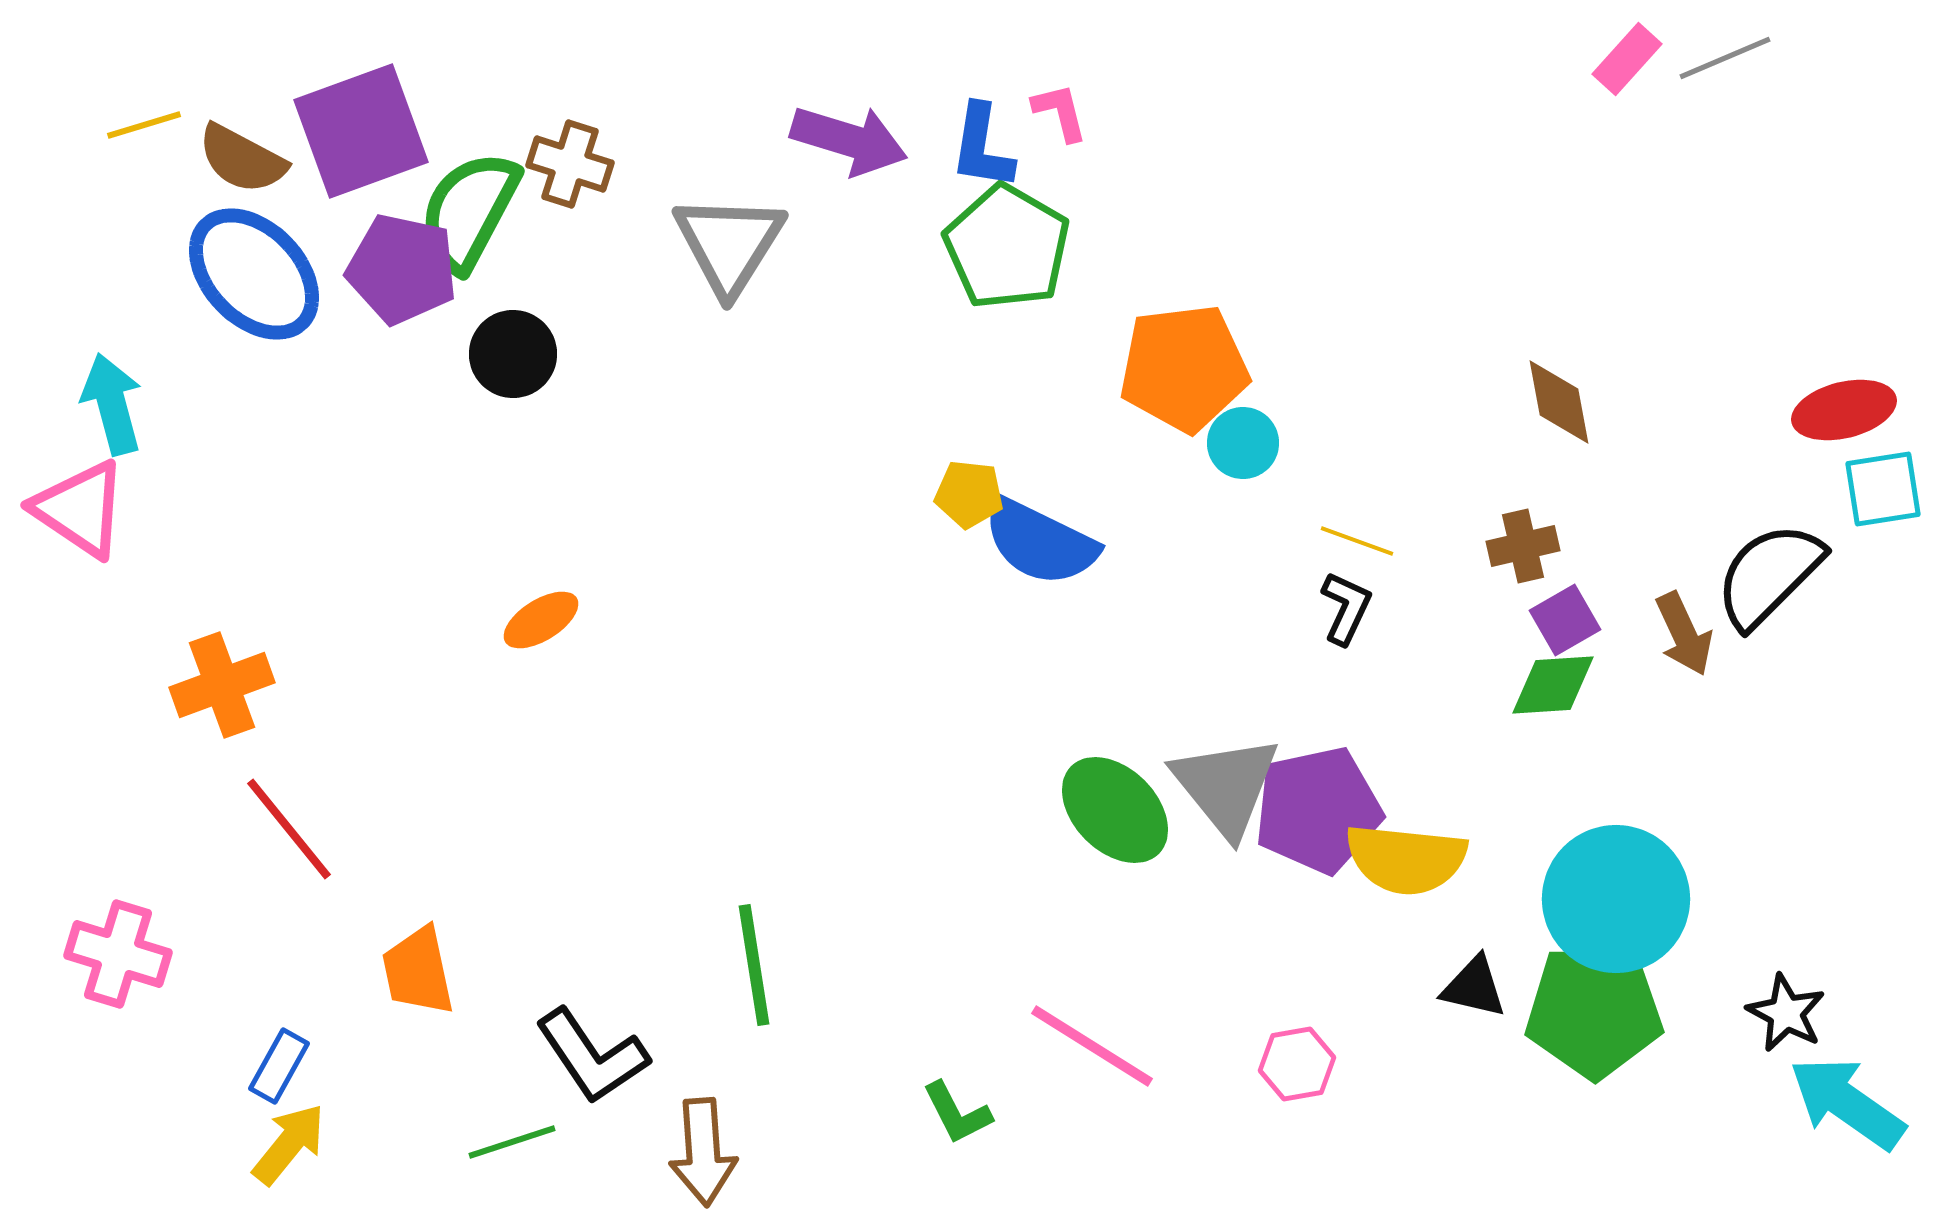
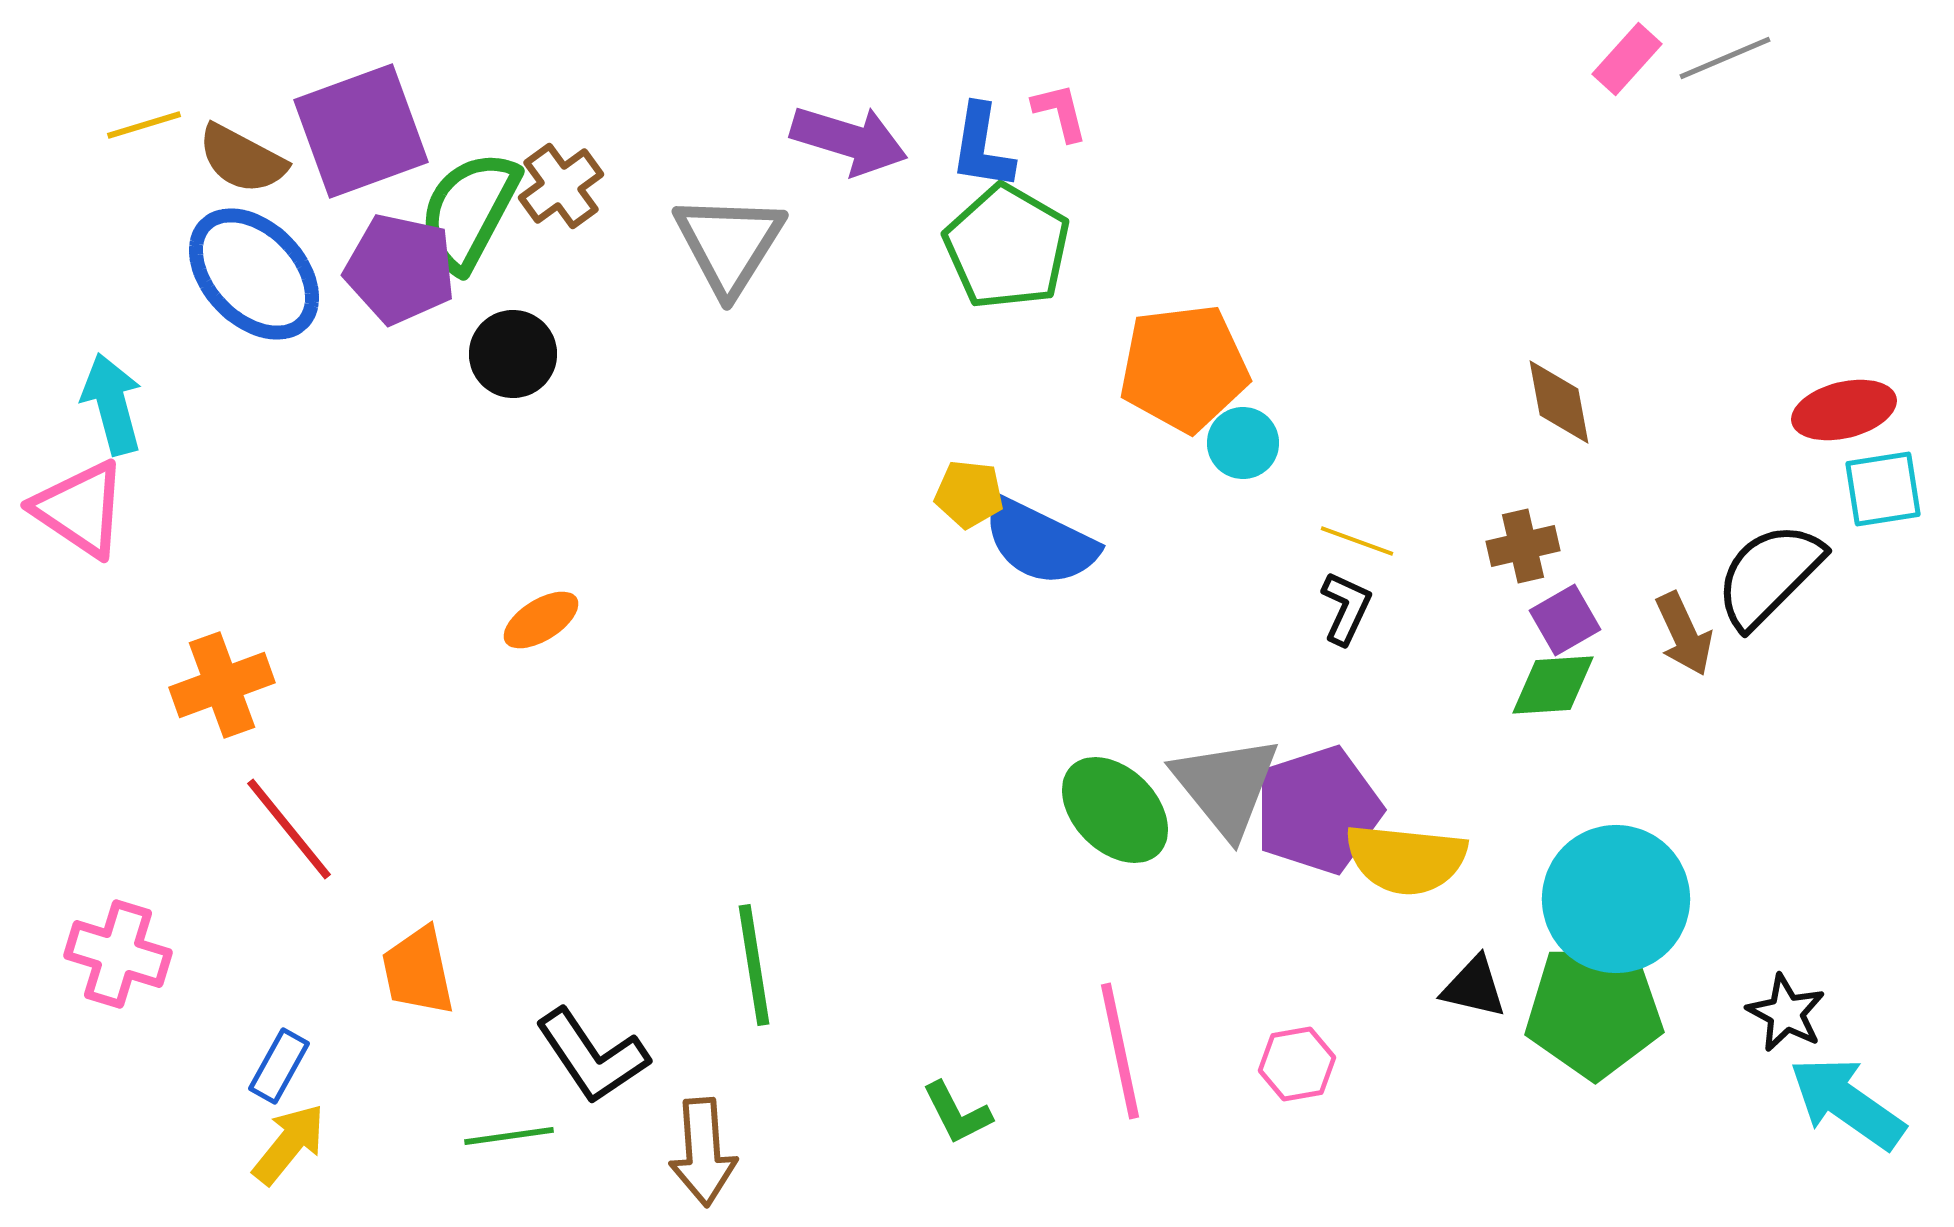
brown cross at (570, 164): moved 9 px left, 22 px down; rotated 36 degrees clockwise
purple pentagon at (402, 269): moved 2 px left
purple pentagon at (1318, 810): rotated 6 degrees counterclockwise
pink line at (1092, 1046): moved 28 px right, 5 px down; rotated 46 degrees clockwise
green line at (512, 1142): moved 3 px left, 6 px up; rotated 10 degrees clockwise
